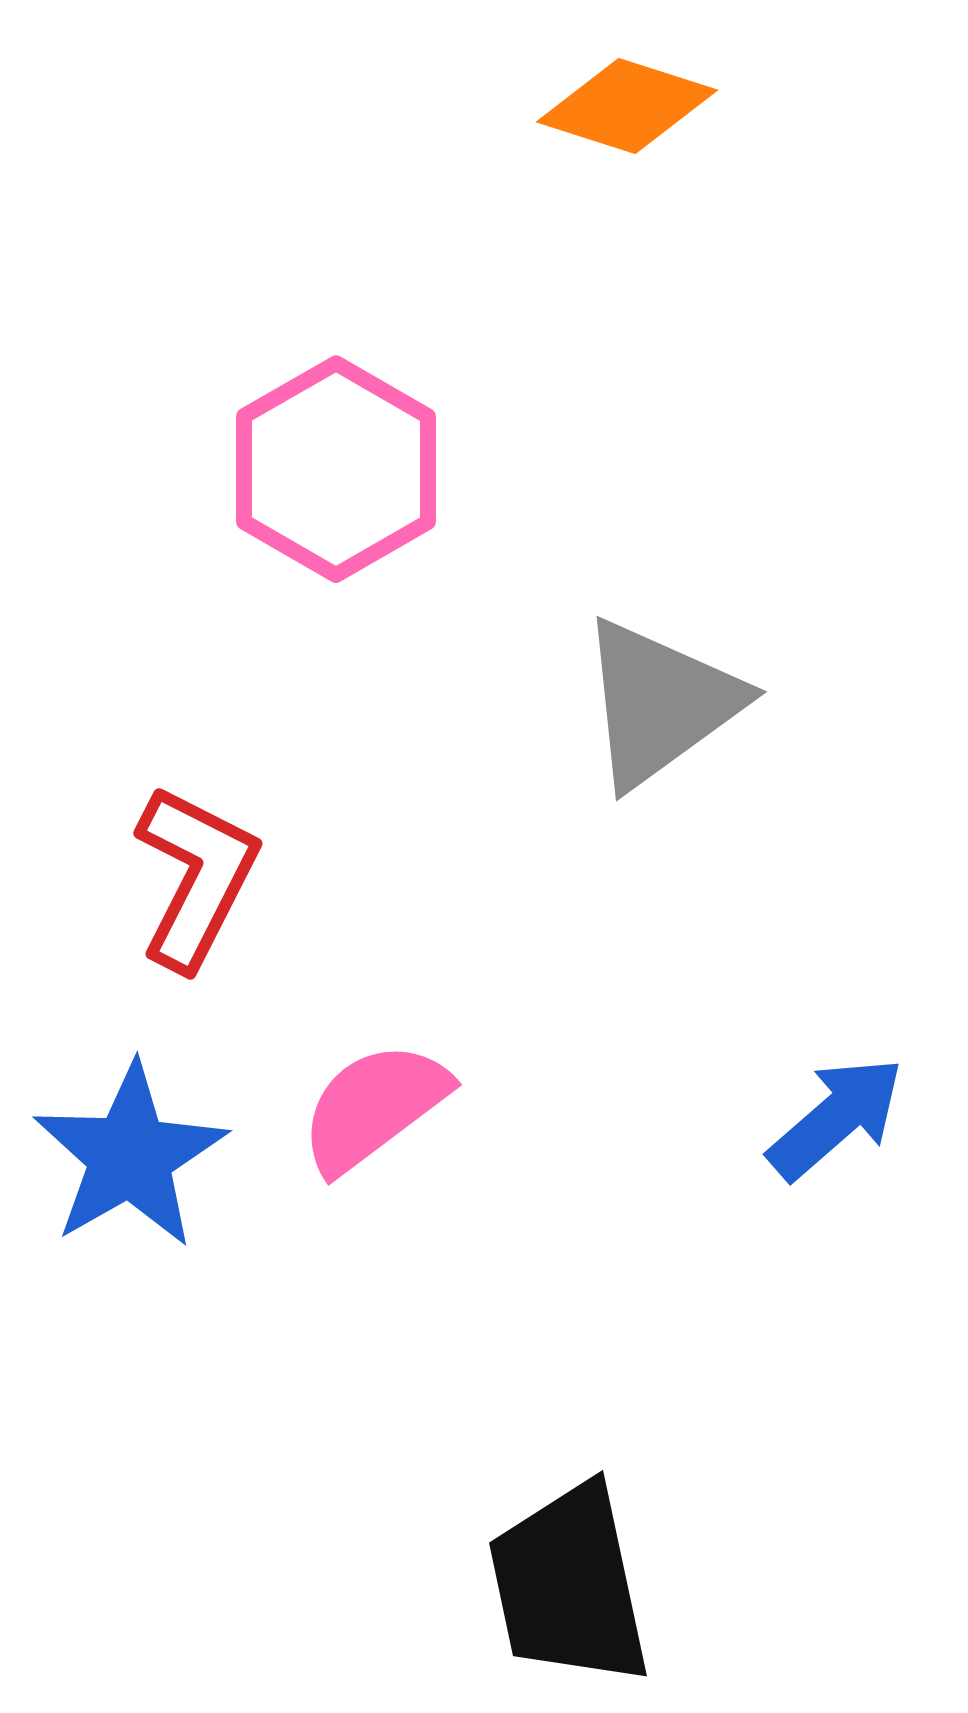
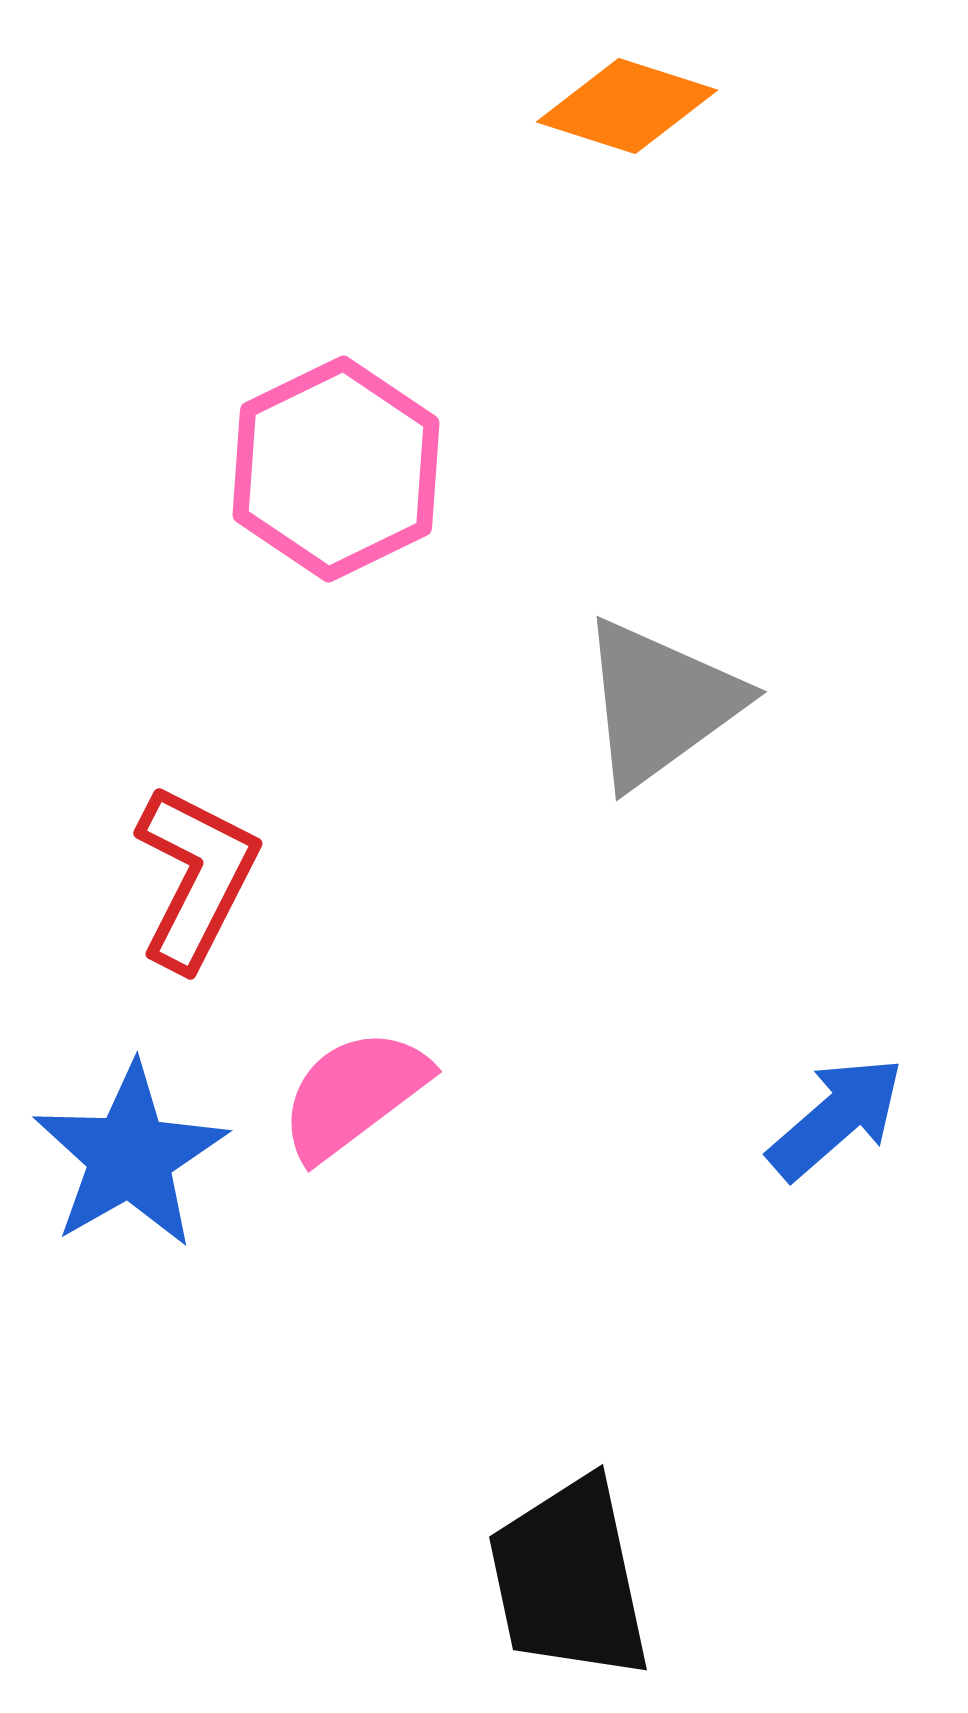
pink hexagon: rotated 4 degrees clockwise
pink semicircle: moved 20 px left, 13 px up
black trapezoid: moved 6 px up
